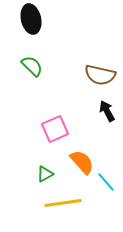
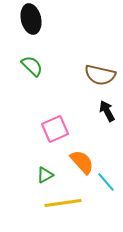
green triangle: moved 1 px down
